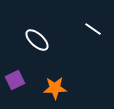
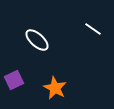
purple square: moved 1 px left
orange star: rotated 30 degrees clockwise
